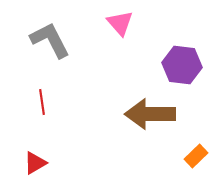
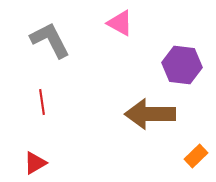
pink triangle: rotated 20 degrees counterclockwise
